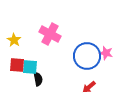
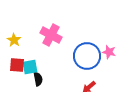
pink cross: moved 1 px right, 1 px down
pink star: moved 3 px right, 1 px up
cyan square: rotated 14 degrees counterclockwise
